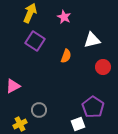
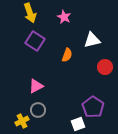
yellow arrow: rotated 138 degrees clockwise
orange semicircle: moved 1 px right, 1 px up
red circle: moved 2 px right
pink triangle: moved 23 px right
gray circle: moved 1 px left
yellow cross: moved 2 px right, 3 px up
